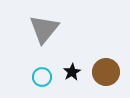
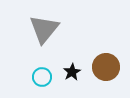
brown circle: moved 5 px up
